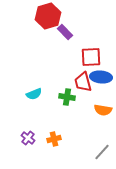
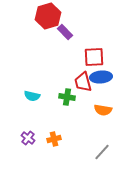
red square: moved 3 px right
blue ellipse: rotated 10 degrees counterclockwise
cyan semicircle: moved 2 px left, 2 px down; rotated 35 degrees clockwise
